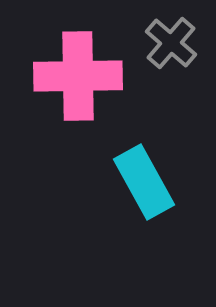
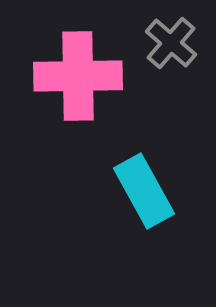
cyan rectangle: moved 9 px down
